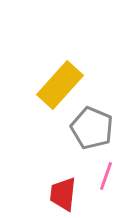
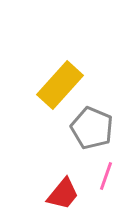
red trapezoid: rotated 147 degrees counterclockwise
